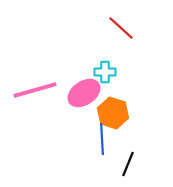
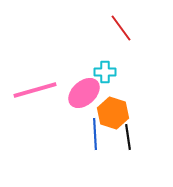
red line: rotated 12 degrees clockwise
pink ellipse: rotated 8 degrees counterclockwise
blue line: moved 7 px left, 5 px up
black line: moved 27 px up; rotated 30 degrees counterclockwise
